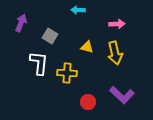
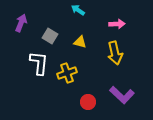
cyan arrow: rotated 32 degrees clockwise
yellow triangle: moved 7 px left, 5 px up
yellow cross: rotated 24 degrees counterclockwise
